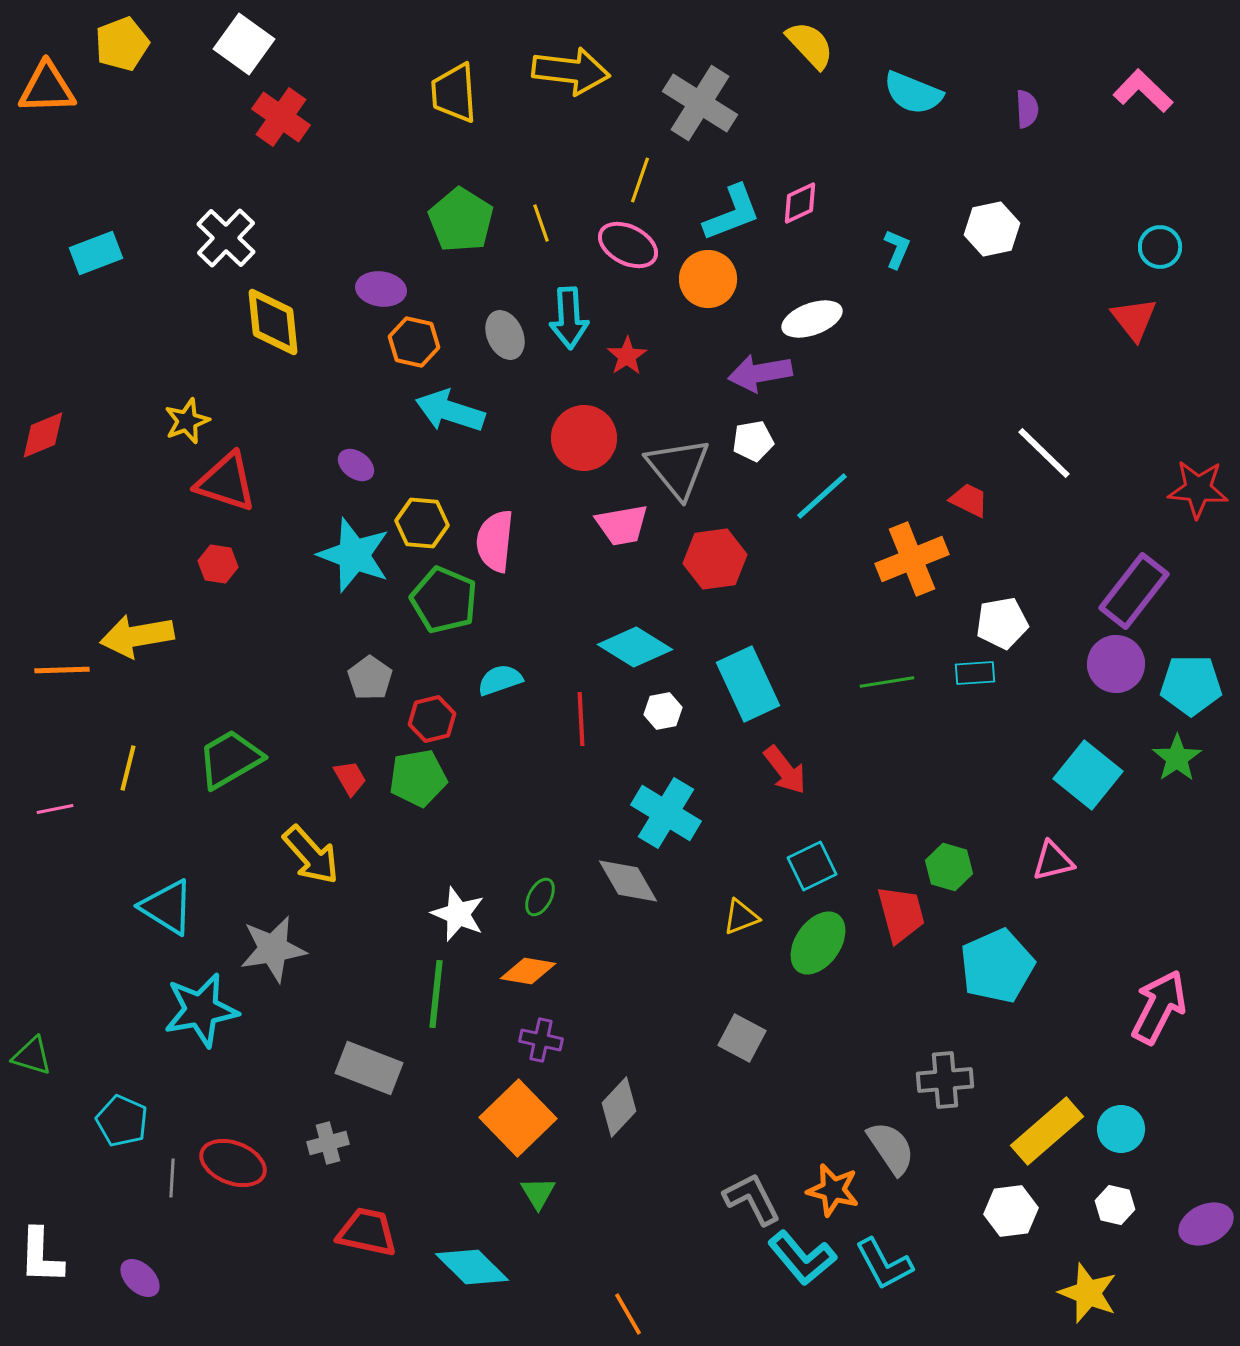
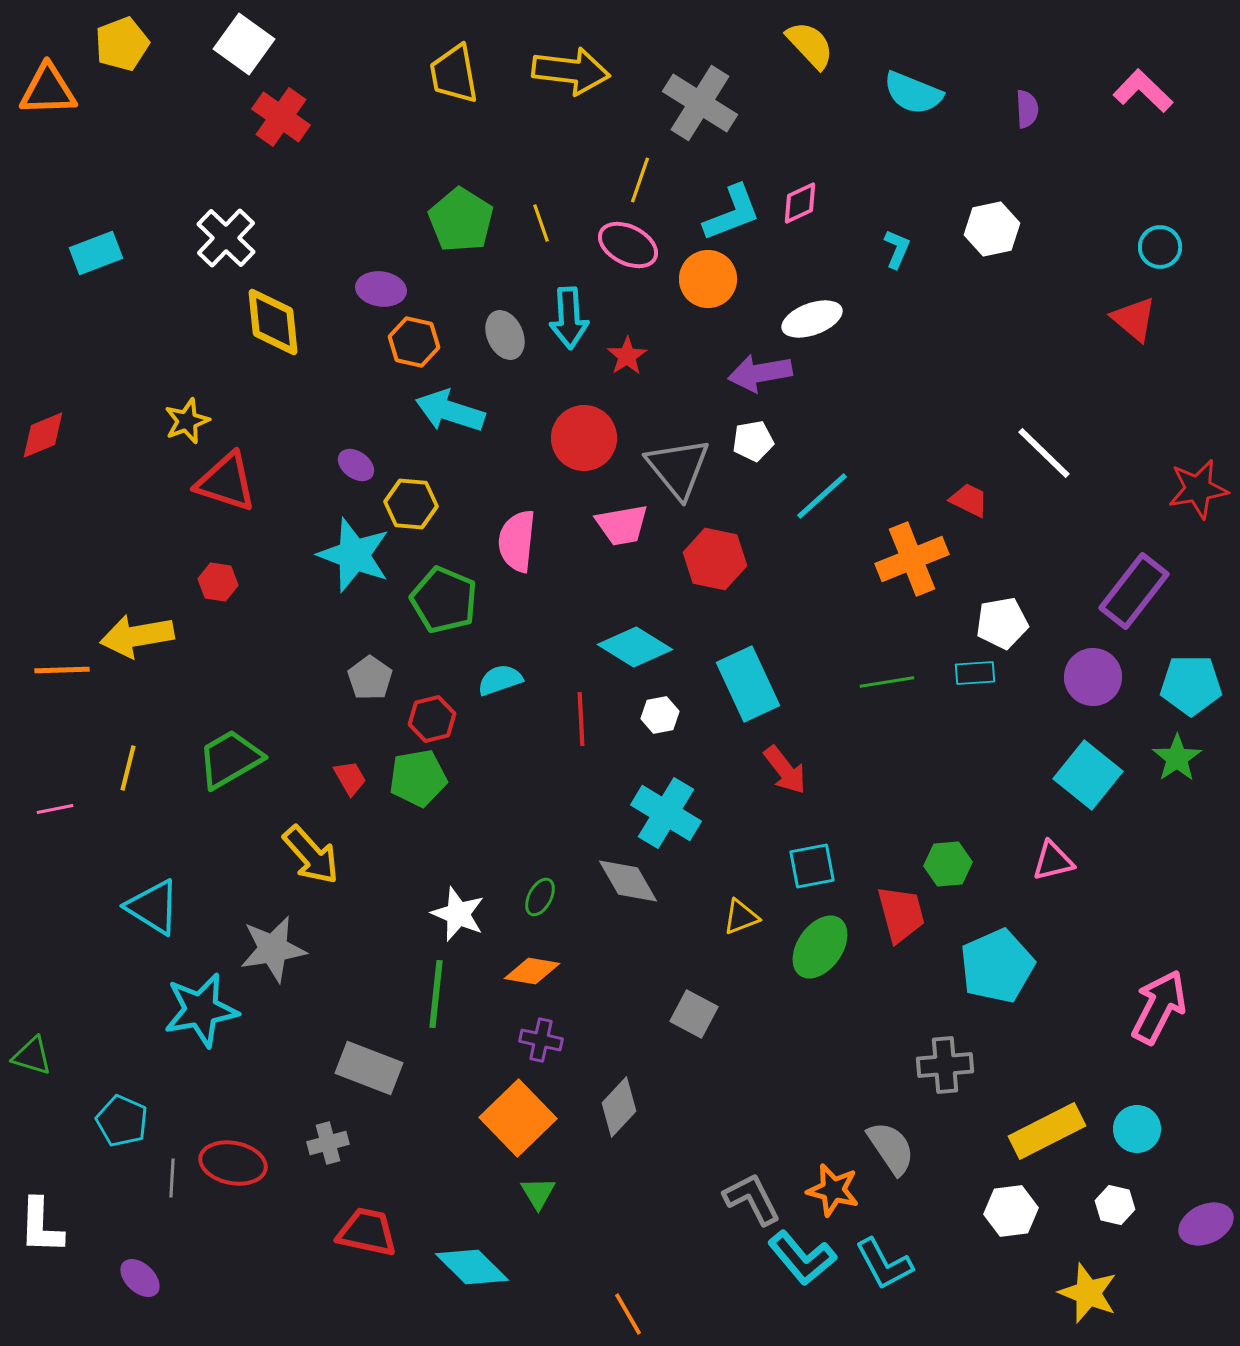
orange triangle at (47, 88): moved 1 px right, 2 px down
yellow trapezoid at (454, 93): moved 19 px up; rotated 6 degrees counterclockwise
red triangle at (1134, 319): rotated 12 degrees counterclockwise
red star at (1198, 489): rotated 14 degrees counterclockwise
yellow hexagon at (422, 523): moved 11 px left, 19 px up
pink semicircle at (495, 541): moved 22 px right
red hexagon at (715, 559): rotated 20 degrees clockwise
red hexagon at (218, 564): moved 18 px down
purple circle at (1116, 664): moved 23 px left, 13 px down
white hexagon at (663, 711): moved 3 px left, 4 px down
cyan square at (812, 866): rotated 15 degrees clockwise
green hexagon at (949, 867): moved 1 px left, 3 px up; rotated 21 degrees counterclockwise
cyan triangle at (167, 907): moved 14 px left
green ellipse at (818, 943): moved 2 px right, 4 px down
orange diamond at (528, 971): moved 4 px right
gray square at (742, 1038): moved 48 px left, 24 px up
gray cross at (945, 1080): moved 15 px up
cyan circle at (1121, 1129): moved 16 px right
yellow rectangle at (1047, 1131): rotated 14 degrees clockwise
red ellipse at (233, 1163): rotated 10 degrees counterclockwise
white L-shape at (41, 1256): moved 30 px up
